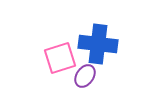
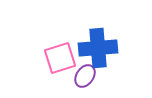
blue cross: moved 4 px down; rotated 12 degrees counterclockwise
